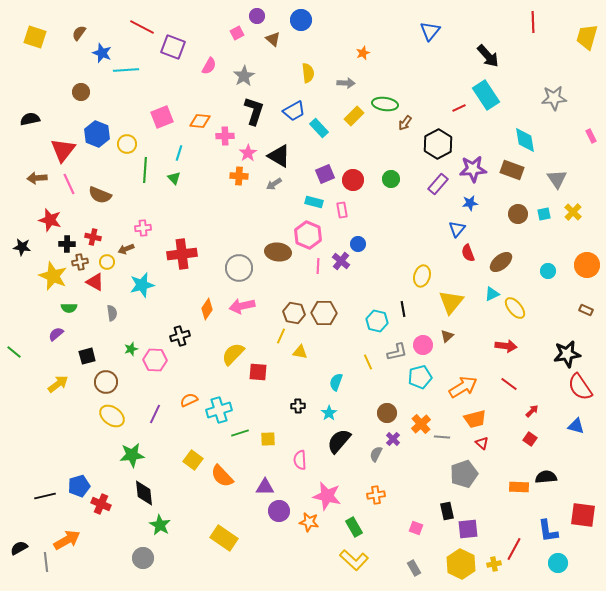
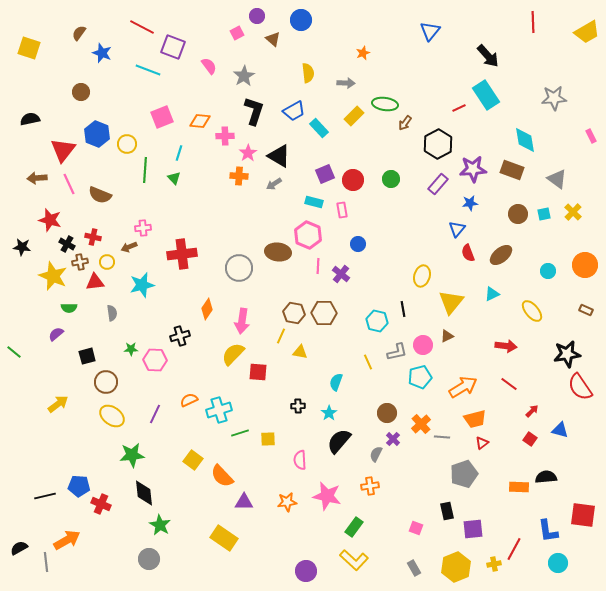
yellow square at (35, 37): moved 6 px left, 11 px down
yellow trapezoid at (587, 37): moved 5 px up; rotated 136 degrees counterclockwise
pink semicircle at (209, 66): rotated 66 degrees counterclockwise
cyan line at (126, 70): moved 22 px right; rotated 25 degrees clockwise
gray triangle at (557, 179): rotated 20 degrees counterclockwise
black cross at (67, 244): rotated 28 degrees clockwise
brown arrow at (126, 249): moved 3 px right, 2 px up
purple cross at (341, 261): moved 13 px down
brown ellipse at (501, 262): moved 7 px up
orange circle at (587, 265): moved 2 px left
red triangle at (95, 282): rotated 36 degrees counterclockwise
pink arrow at (242, 306): moved 15 px down; rotated 70 degrees counterclockwise
yellow ellipse at (515, 308): moved 17 px right, 3 px down
brown triangle at (447, 336): rotated 16 degrees clockwise
green star at (131, 349): rotated 16 degrees clockwise
yellow arrow at (58, 384): moved 20 px down
blue triangle at (576, 426): moved 16 px left, 4 px down
red triangle at (482, 443): rotated 40 degrees clockwise
blue pentagon at (79, 486): rotated 20 degrees clockwise
purple triangle at (265, 487): moved 21 px left, 15 px down
orange cross at (376, 495): moved 6 px left, 9 px up
purple circle at (279, 511): moved 27 px right, 60 px down
orange star at (309, 522): moved 22 px left, 20 px up; rotated 18 degrees counterclockwise
green rectangle at (354, 527): rotated 66 degrees clockwise
purple square at (468, 529): moved 5 px right
gray circle at (143, 558): moved 6 px right, 1 px down
yellow hexagon at (461, 564): moved 5 px left, 3 px down; rotated 12 degrees clockwise
